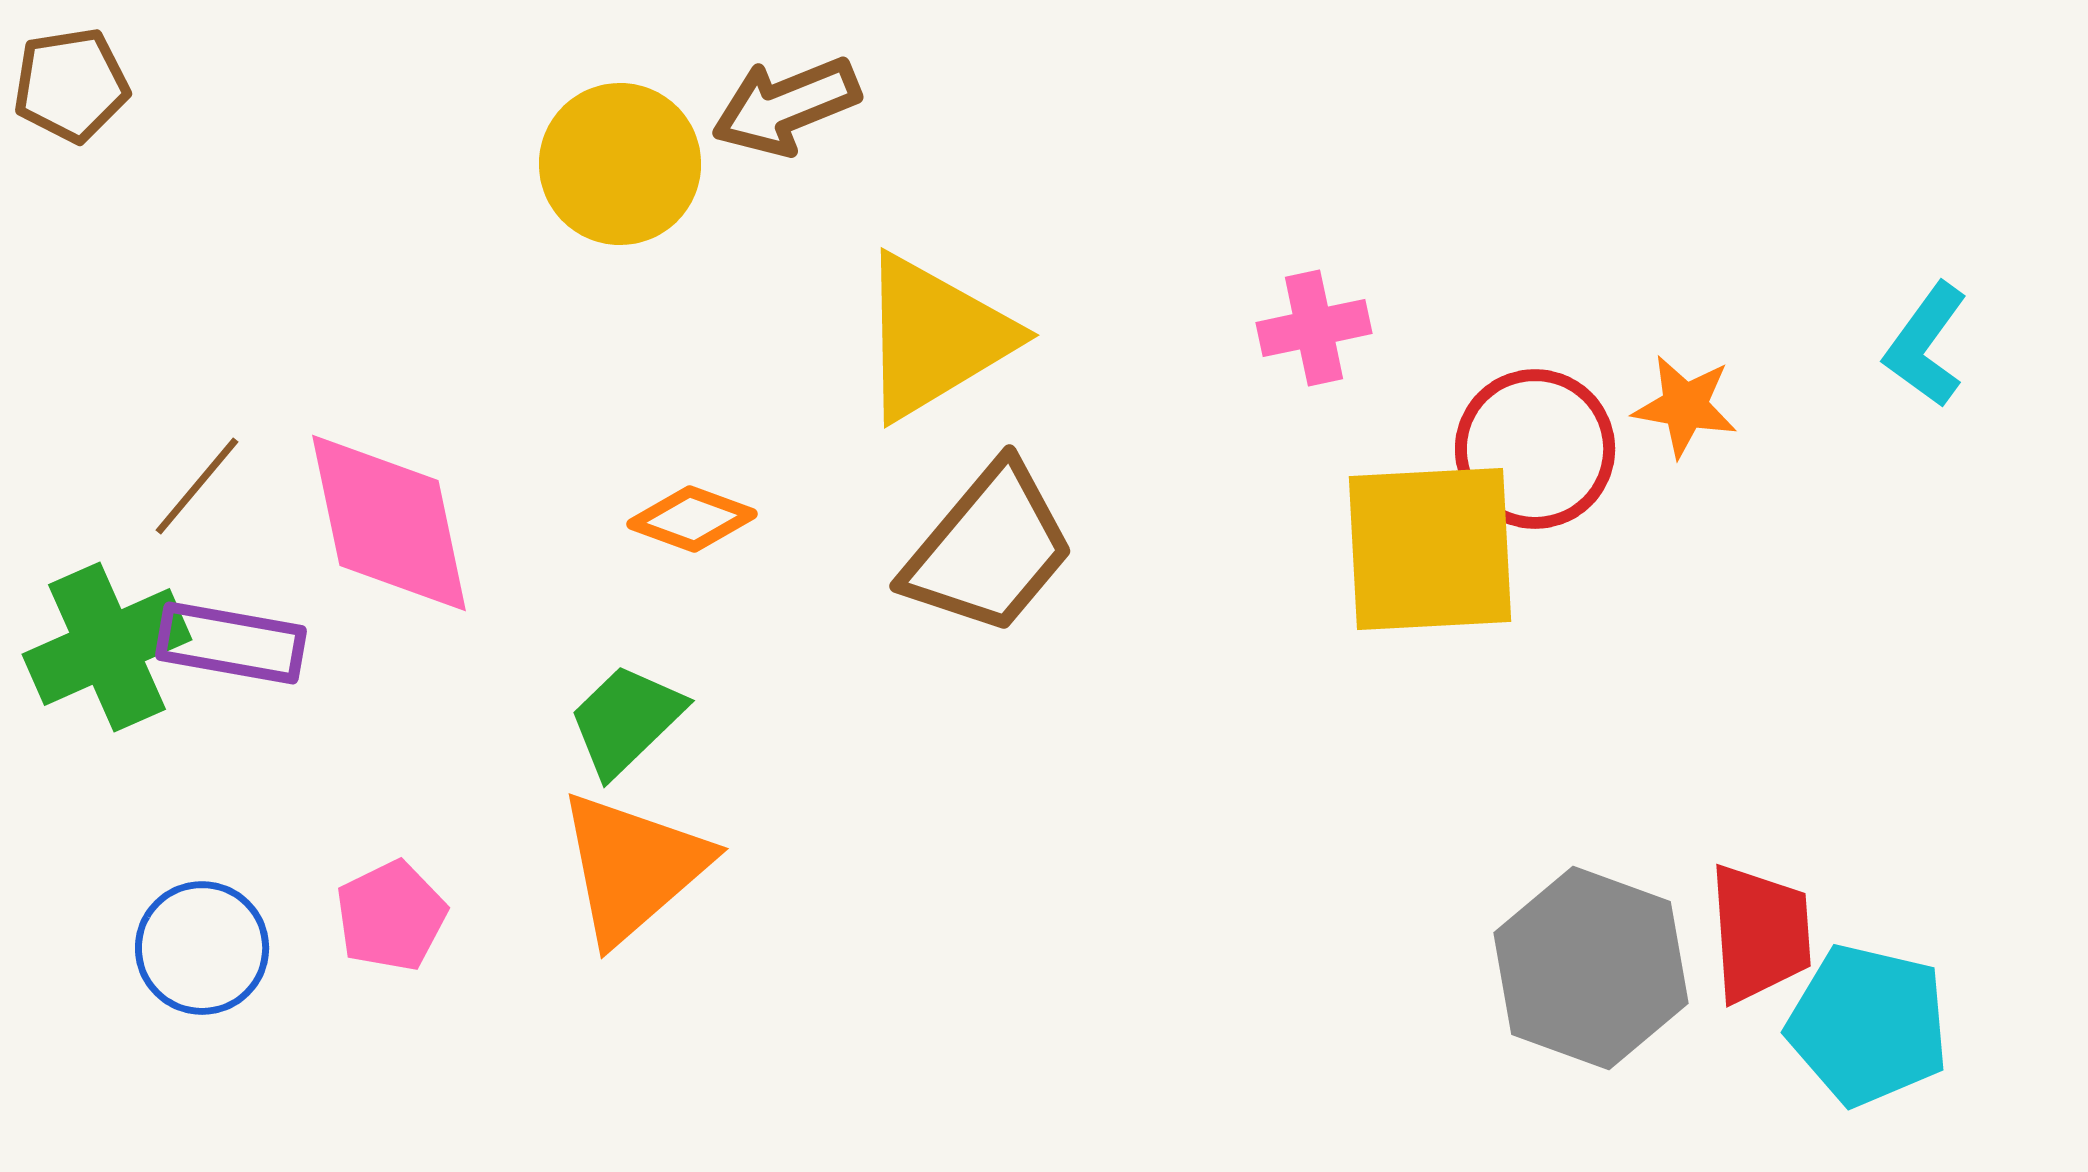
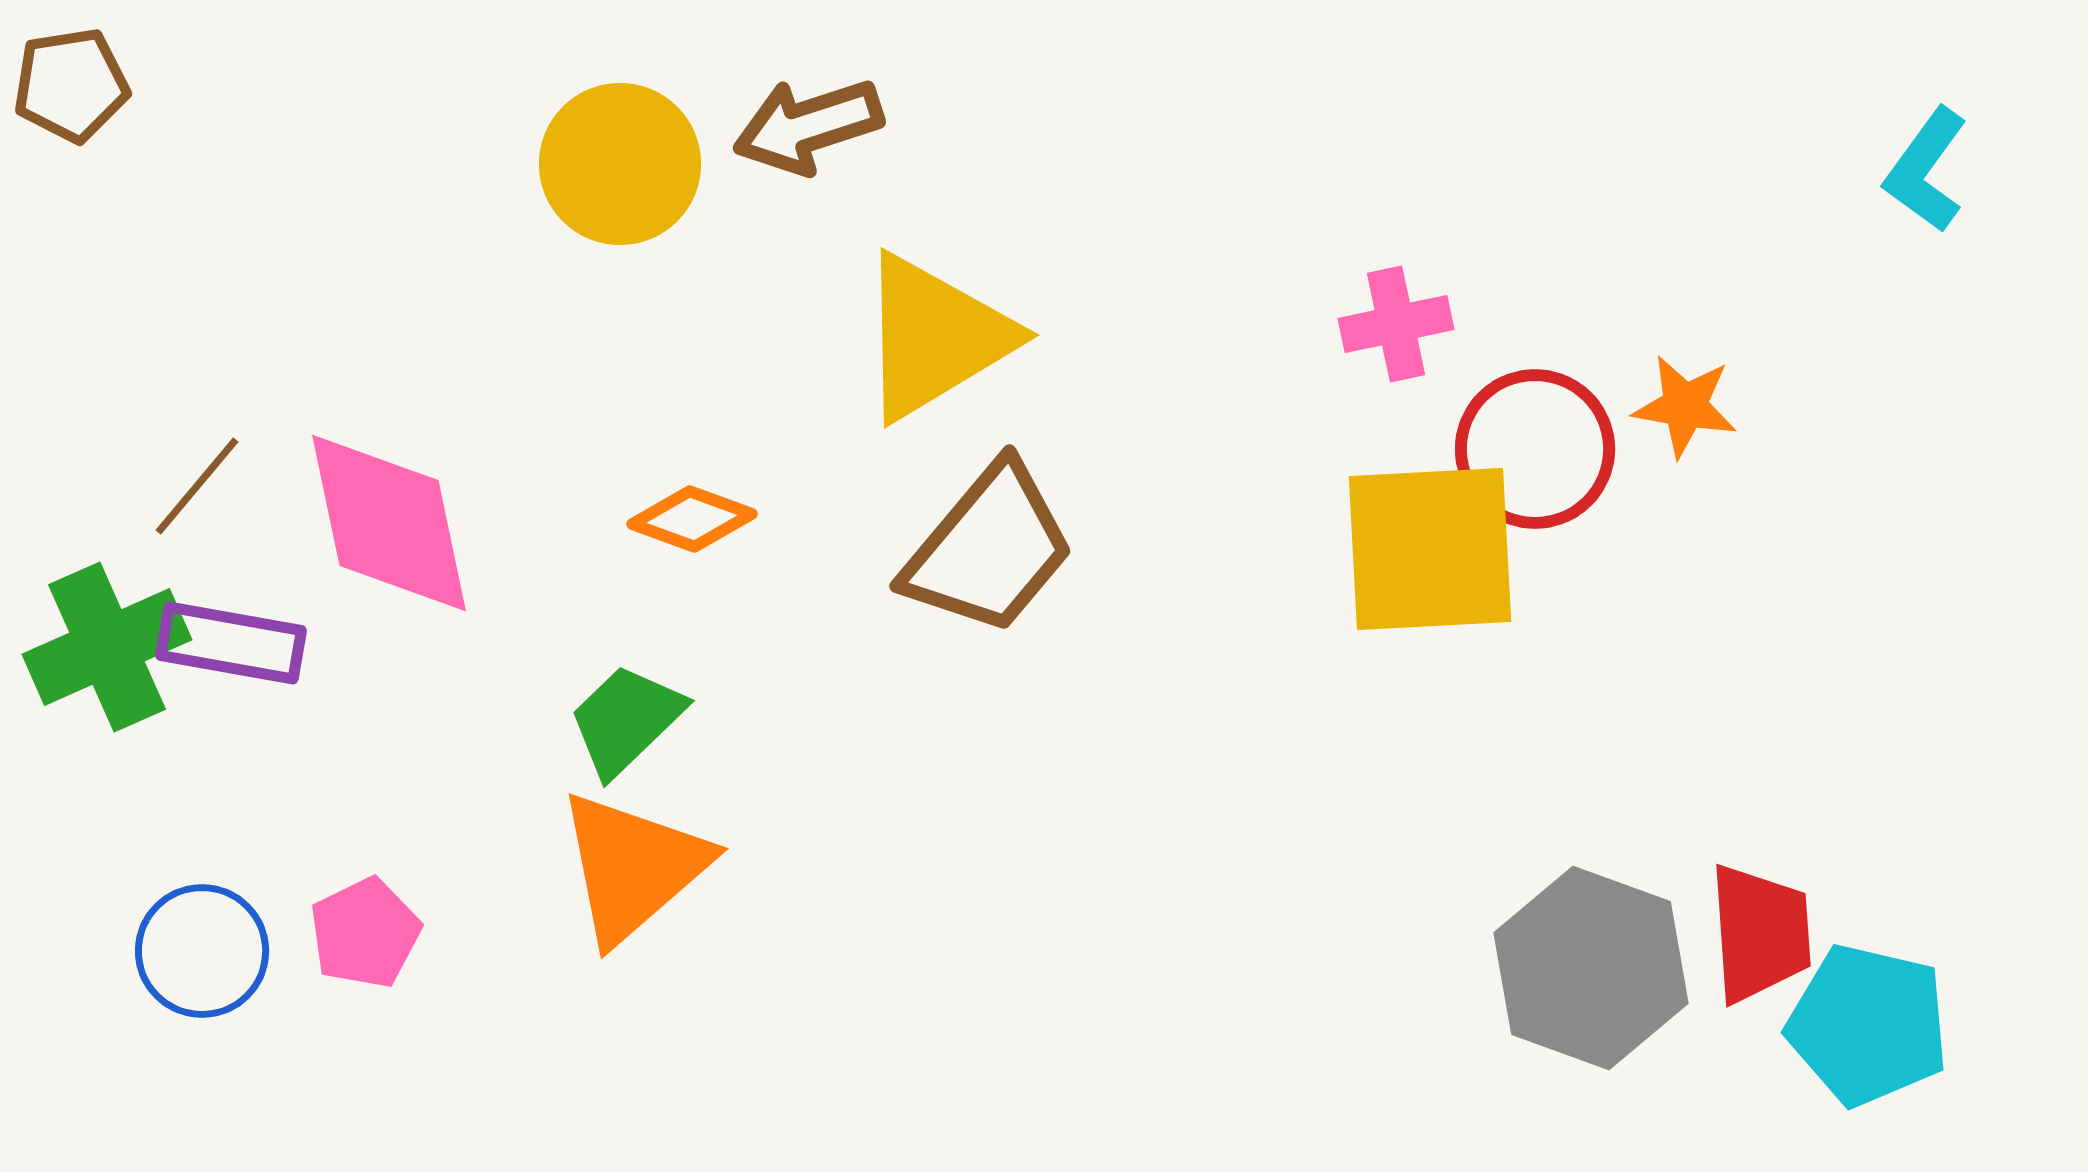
brown arrow: moved 22 px right, 20 px down; rotated 4 degrees clockwise
pink cross: moved 82 px right, 4 px up
cyan L-shape: moved 175 px up
pink pentagon: moved 26 px left, 17 px down
blue circle: moved 3 px down
